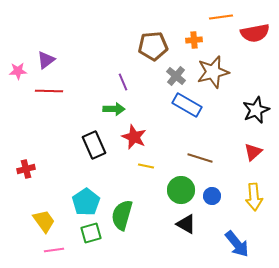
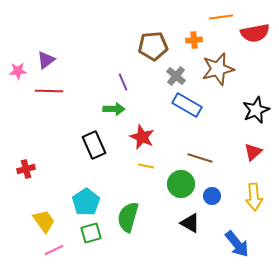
brown star: moved 5 px right, 3 px up
red star: moved 8 px right
green circle: moved 6 px up
green semicircle: moved 6 px right, 2 px down
black triangle: moved 4 px right, 1 px up
pink line: rotated 18 degrees counterclockwise
